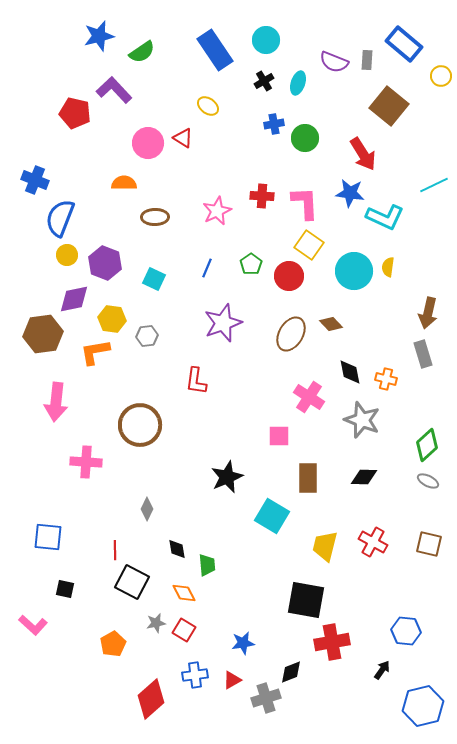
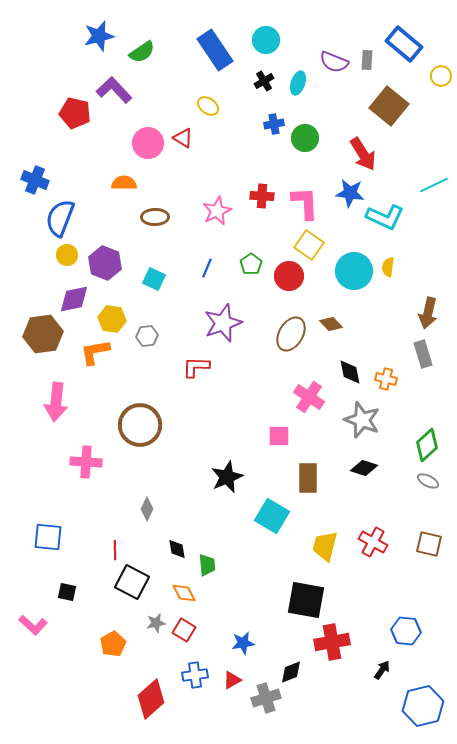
red L-shape at (196, 381): moved 14 px up; rotated 84 degrees clockwise
black diamond at (364, 477): moved 9 px up; rotated 16 degrees clockwise
black square at (65, 589): moved 2 px right, 3 px down
